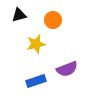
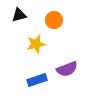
orange circle: moved 1 px right
blue rectangle: moved 1 px right, 1 px up
